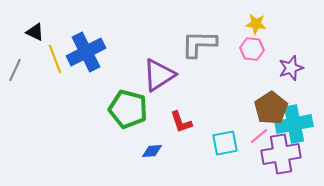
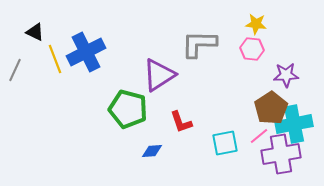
purple star: moved 5 px left, 7 px down; rotated 15 degrees clockwise
